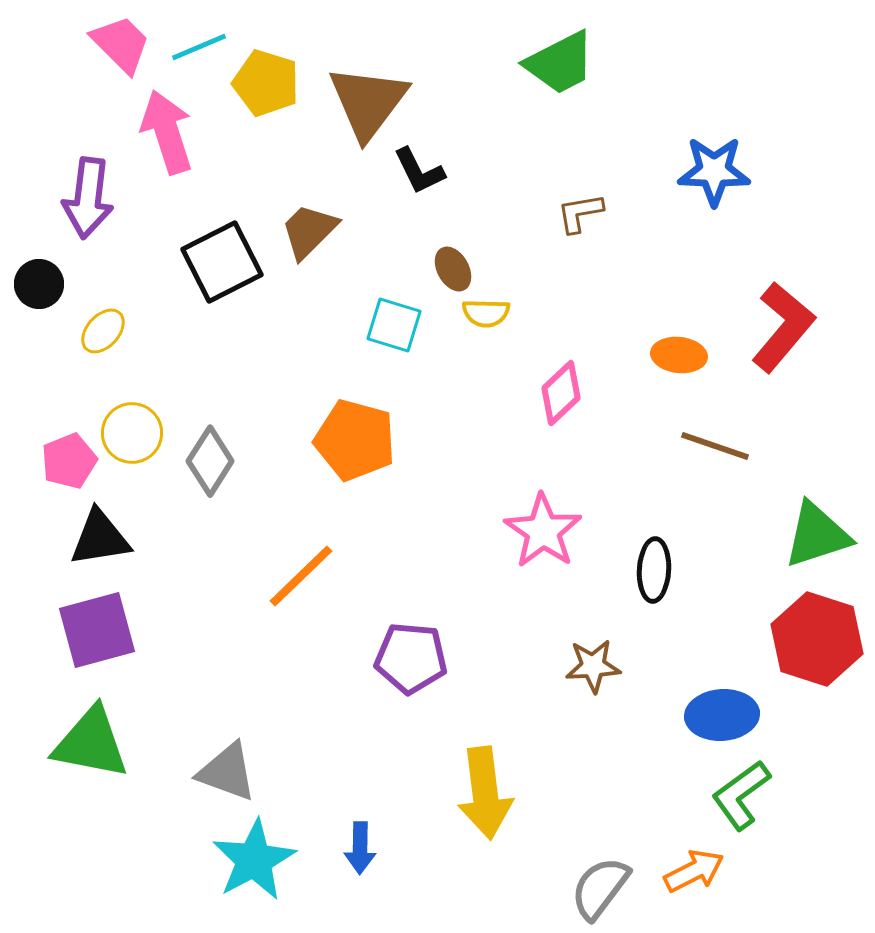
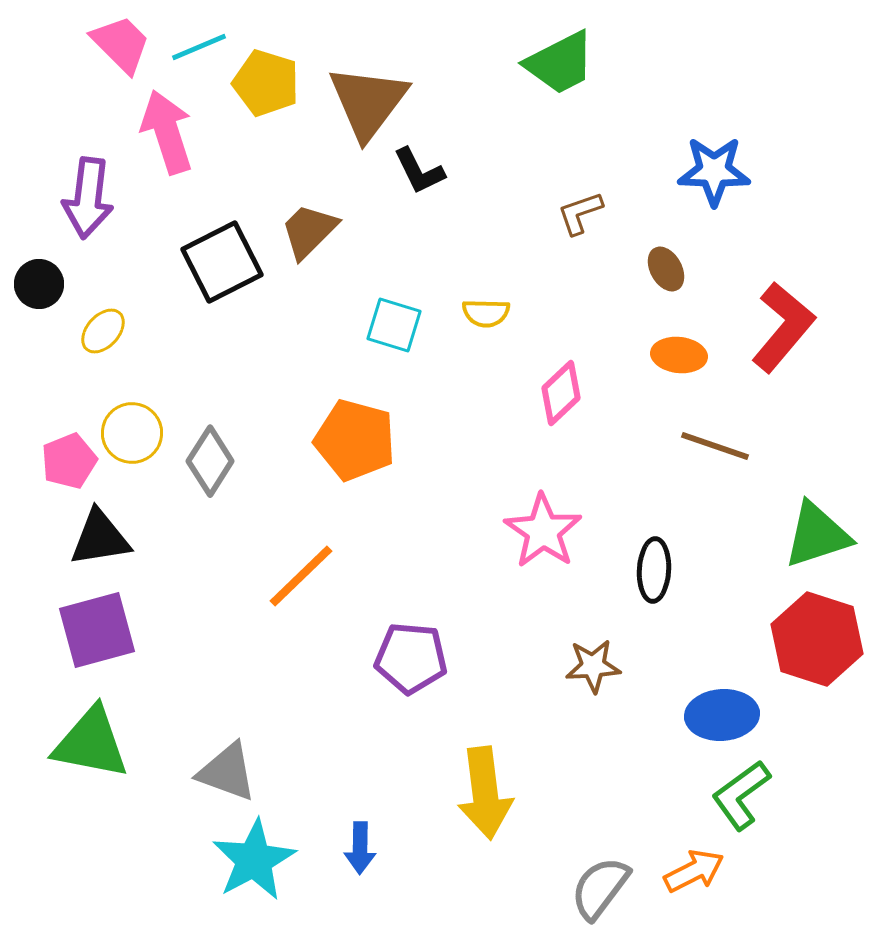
brown L-shape at (580, 213): rotated 9 degrees counterclockwise
brown ellipse at (453, 269): moved 213 px right
